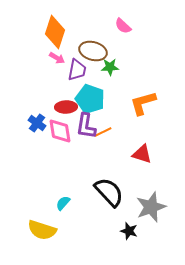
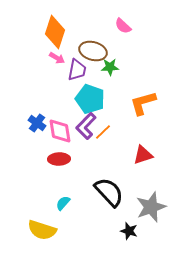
red ellipse: moved 7 px left, 52 px down
purple L-shape: rotated 36 degrees clockwise
orange line: rotated 18 degrees counterclockwise
red triangle: moved 1 px right, 1 px down; rotated 35 degrees counterclockwise
